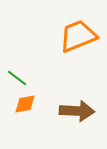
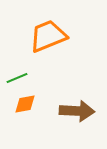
orange trapezoid: moved 30 px left
green line: rotated 60 degrees counterclockwise
